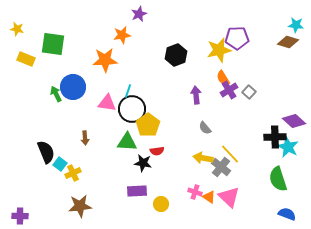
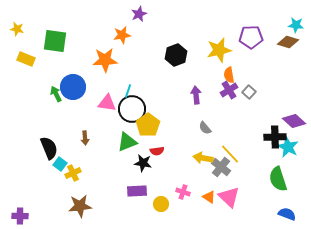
purple pentagon at (237, 38): moved 14 px right, 1 px up
green square at (53, 44): moved 2 px right, 3 px up
orange semicircle at (223, 78): moved 6 px right, 3 px up; rotated 21 degrees clockwise
green triangle at (127, 142): rotated 25 degrees counterclockwise
black semicircle at (46, 152): moved 3 px right, 4 px up
pink cross at (195, 192): moved 12 px left
